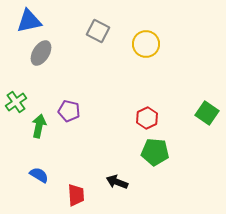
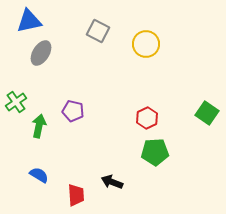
purple pentagon: moved 4 px right
green pentagon: rotated 8 degrees counterclockwise
black arrow: moved 5 px left
